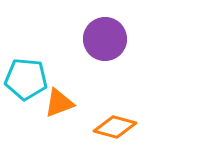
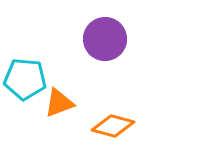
cyan pentagon: moved 1 px left
orange diamond: moved 2 px left, 1 px up
